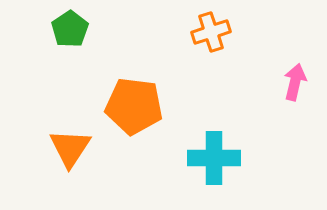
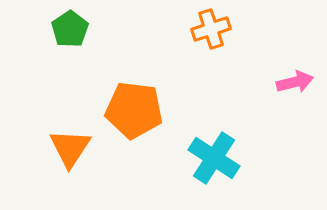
orange cross: moved 3 px up
pink arrow: rotated 63 degrees clockwise
orange pentagon: moved 4 px down
cyan cross: rotated 33 degrees clockwise
